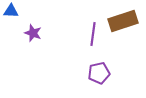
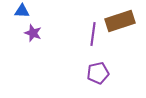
blue triangle: moved 11 px right
brown rectangle: moved 3 px left
purple pentagon: moved 1 px left
